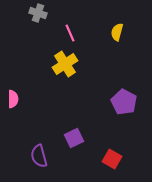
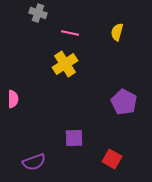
pink line: rotated 54 degrees counterclockwise
purple square: rotated 24 degrees clockwise
purple semicircle: moved 5 px left, 6 px down; rotated 95 degrees counterclockwise
